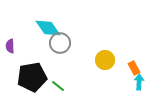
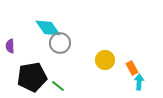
orange rectangle: moved 2 px left
